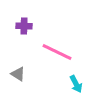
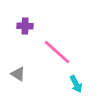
purple cross: moved 1 px right
pink line: rotated 16 degrees clockwise
